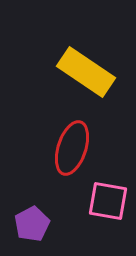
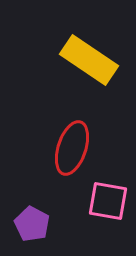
yellow rectangle: moved 3 px right, 12 px up
purple pentagon: rotated 16 degrees counterclockwise
